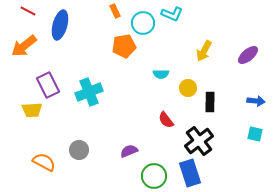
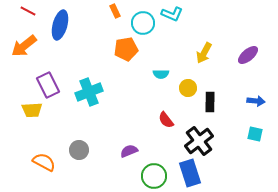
orange pentagon: moved 2 px right, 3 px down
yellow arrow: moved 2 px down
